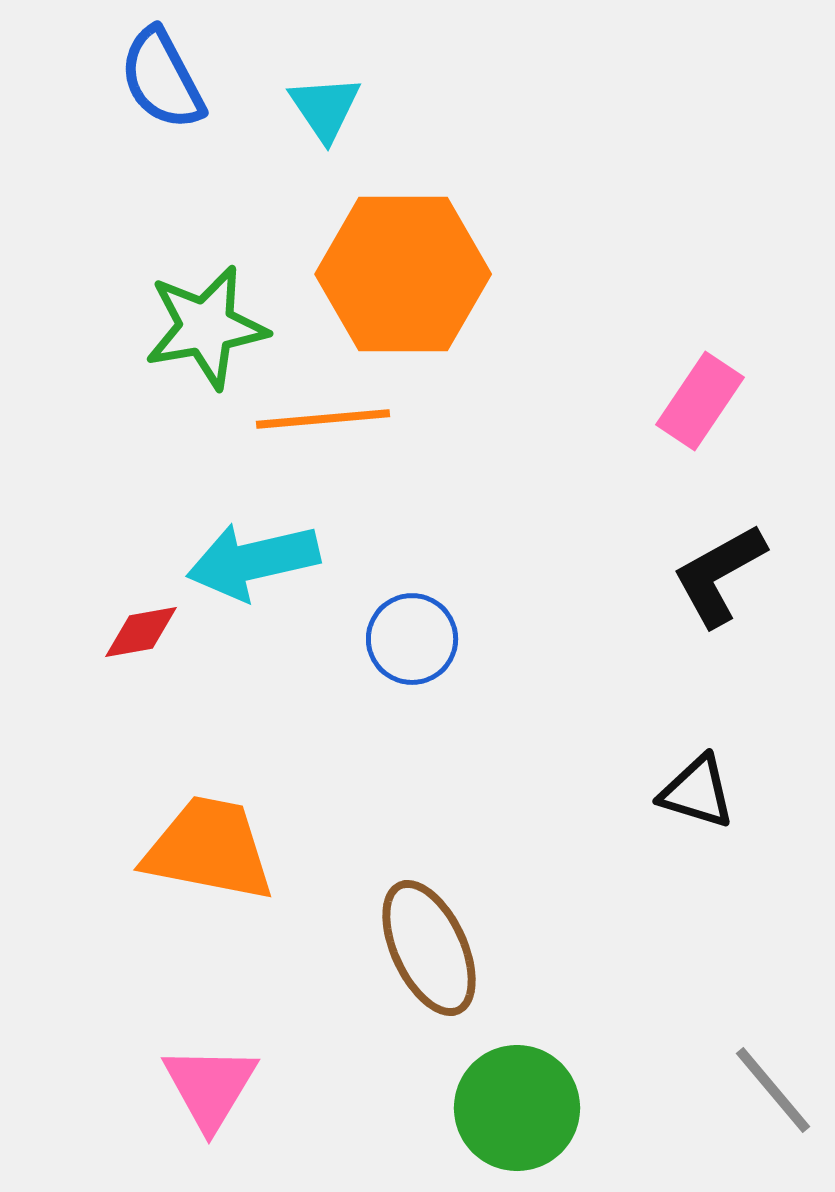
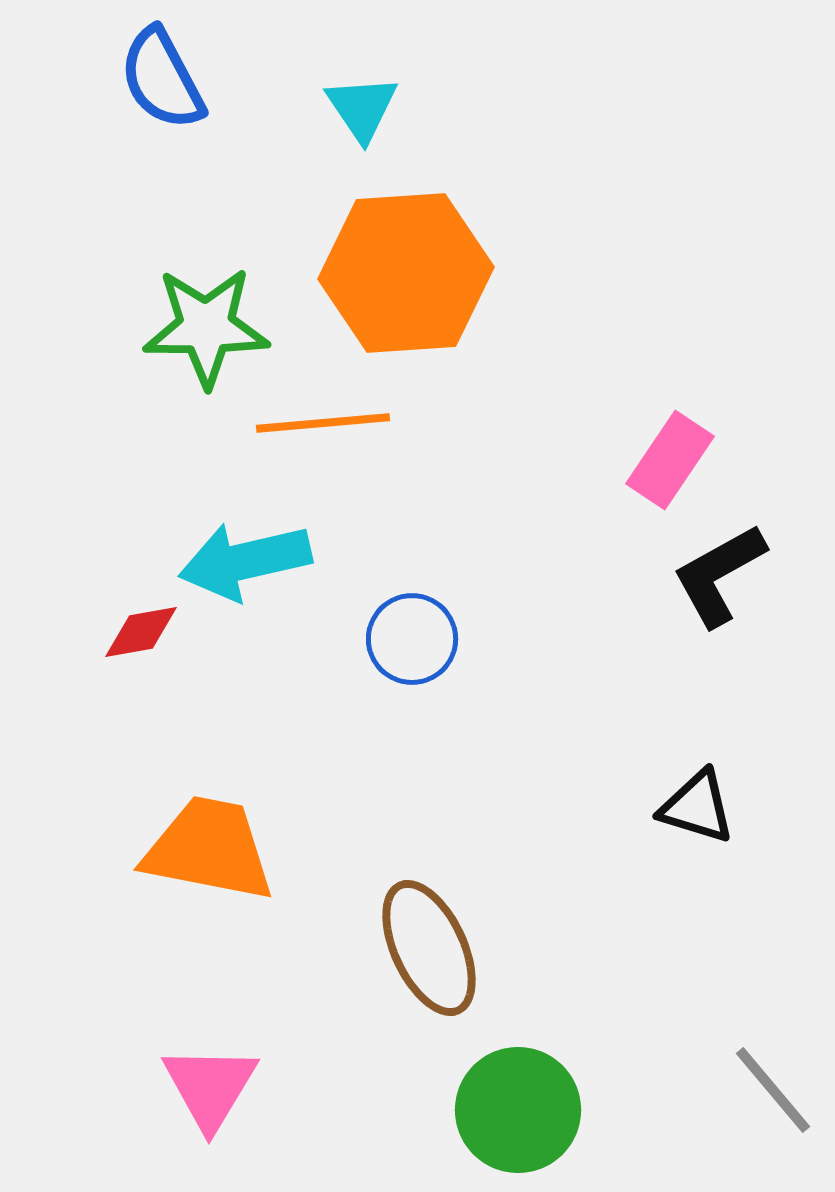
cyan triangle: moved 37 px right
orange hexagon: moved 3 px right, 1 px up; rotated 4 degrees counterclockwise
green star: rotated 10 degrees clockwise
pink rectangle: moved 30 px left, 59 px down
orange line: moved 4 px down
cyan arrow: moved 8 px left
black triangle: moved 15 px down
green circle: moved 1 px right, 2 px down
